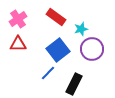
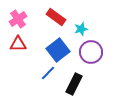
purple circle: moved 1 px left, 3 px down
